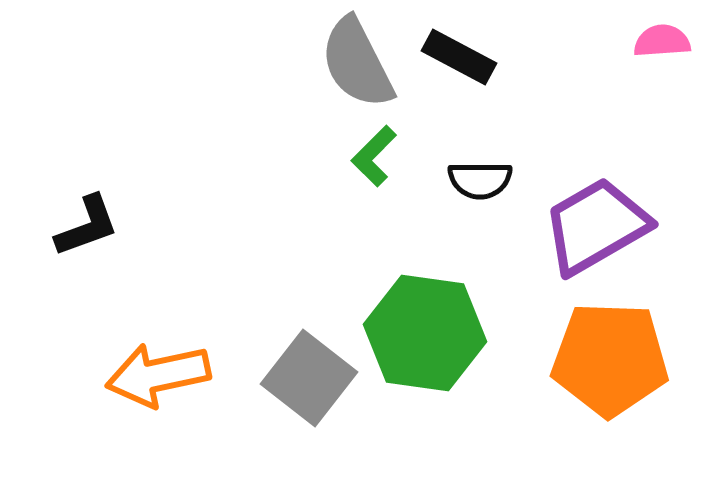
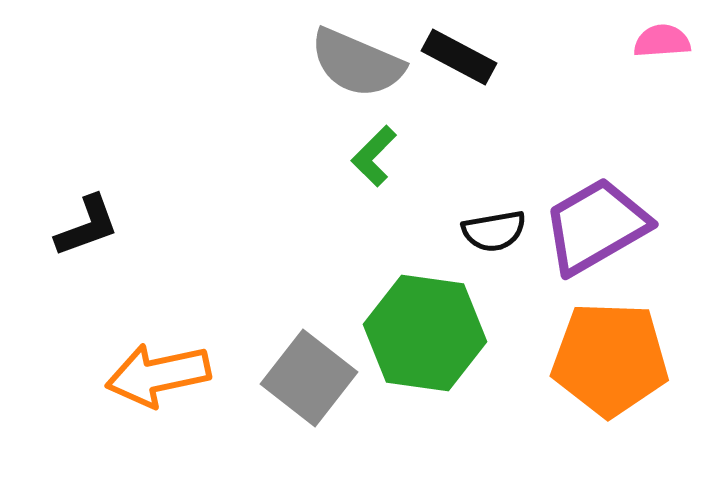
gray semicircle: rotated 40 degrees counterclockwise
black semicircle: moved 14 px right, 51 px down; rotated 10 degrees counterclockwise
